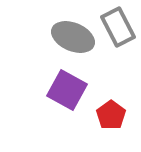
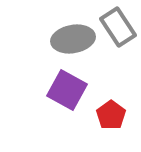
gray rectangle: rotated 6 degrees counterclockwise
gray ellipse: moved 2 px down; rotated 33 degrees counterclockwise
